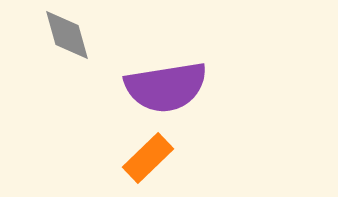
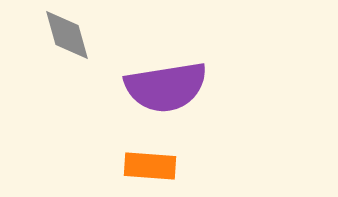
orange rectangle: moved 2 px right, 8 px down; rotated 48 degrees clockwise
